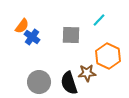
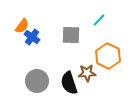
gray circle: moved 2 px left, 1 px up
